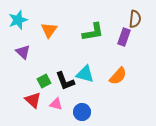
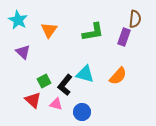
cyan star: rotated 24 degrees counterclockwise
black L-shape: moved 4 px down; rotated 60 degrees clockwise
